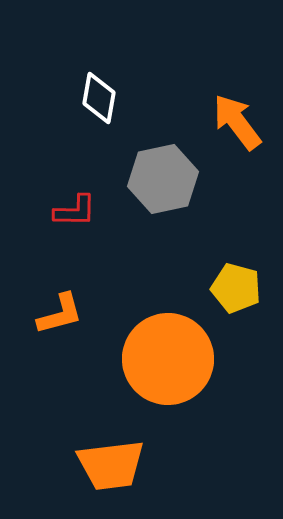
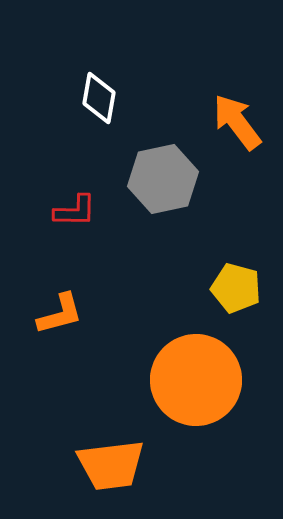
orange circle: moved 28 px right, 21 px down
